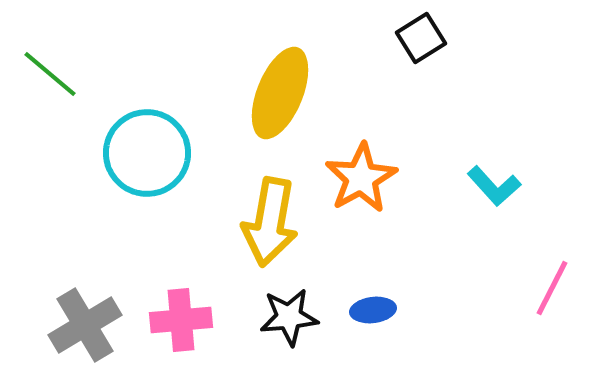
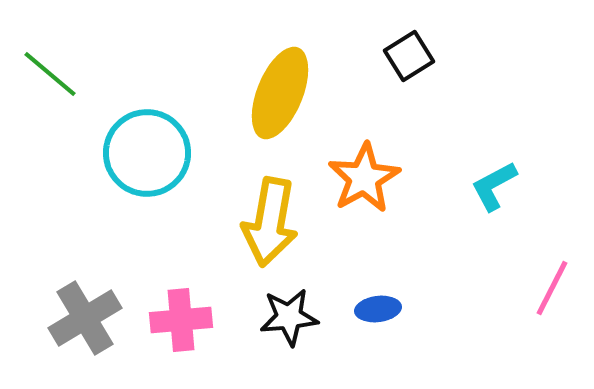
black square: moved 12 px left, 18 px down
orange star: moved 3 px right
cyan L-shape: rotated 104 degrees clockwise
blue ellipse: moved 5 px right, 1 px up
gray cross: moved 7 px up
